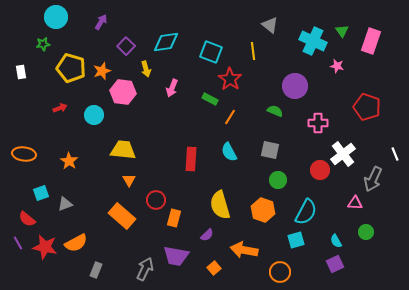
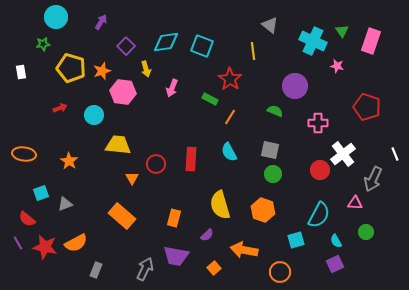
cyan square at (211, 52): moved 9 px left, 6 px up
yellow trapezoid at (123, 150): moved 5 px left, 5 px up
orange triangle at (129, 180): moved 3 px right, 2 px up
green circle at (278, 180): moved 5 px left, 6 px up
red circle at (156, 200): moved 36 px up
cyan semicircle at (306, 212): moved 13 px right, 3 px down
